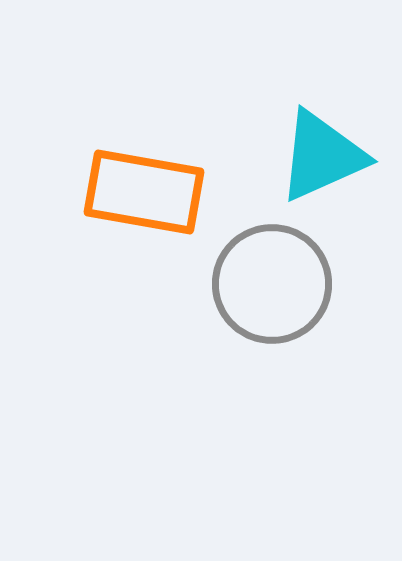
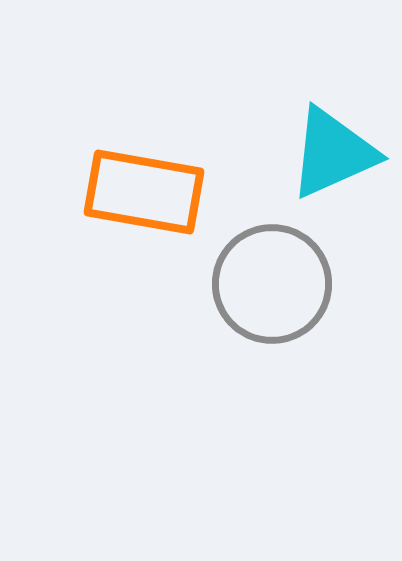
cyan triangle: moved 11 px right, 3 px up
